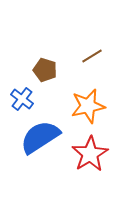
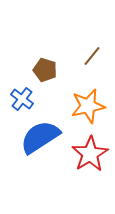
brown line: rotated 20 degrees counterclockwise
